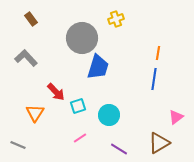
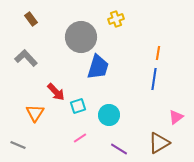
gray circle: moved 1 px left, 1 px up
